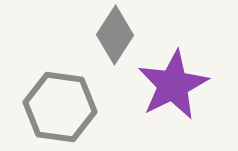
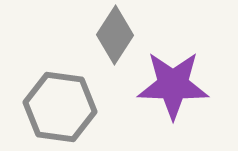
purple star: rotated 28 degrees clockwise
